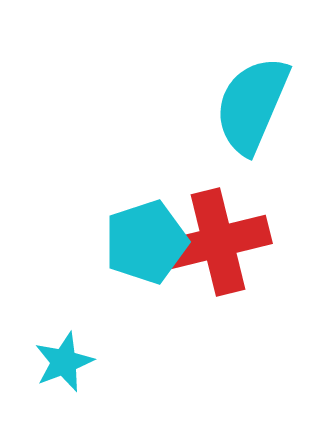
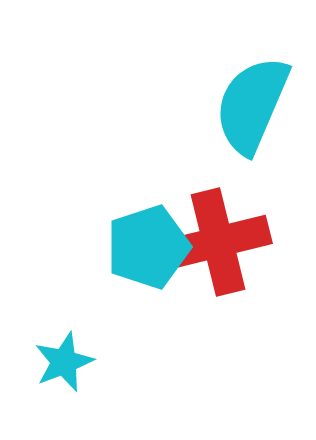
cyan pentagon: moved 2 px right, 5 px down
